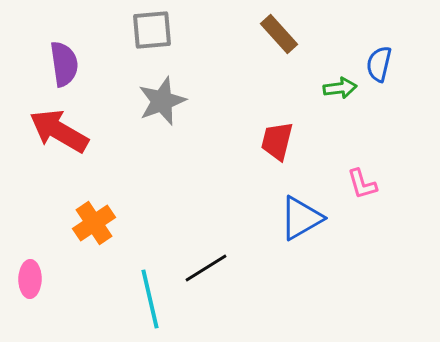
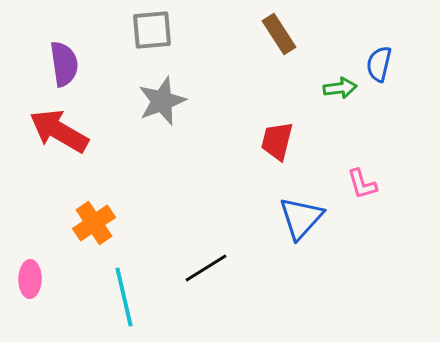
brown rectangle: rotated 9 degrees clockwise
blue triangle: rotated 18 degrees counterclockwise
cyan line: moved 26 px left, 2 px up
